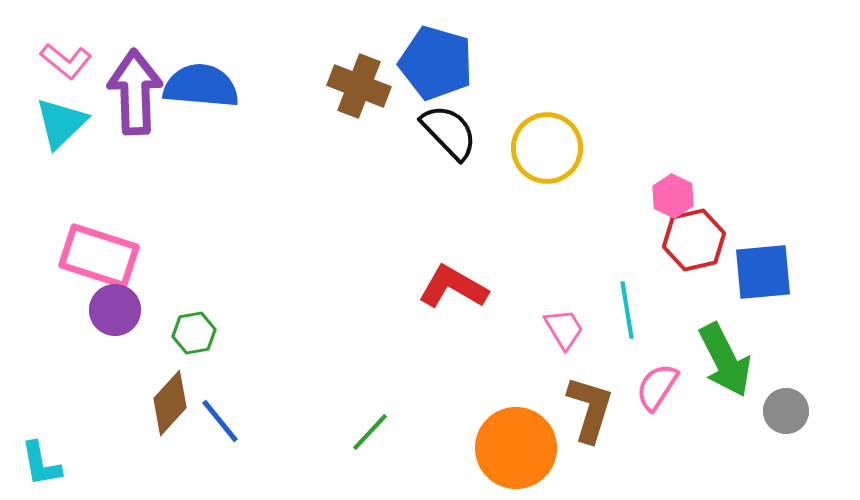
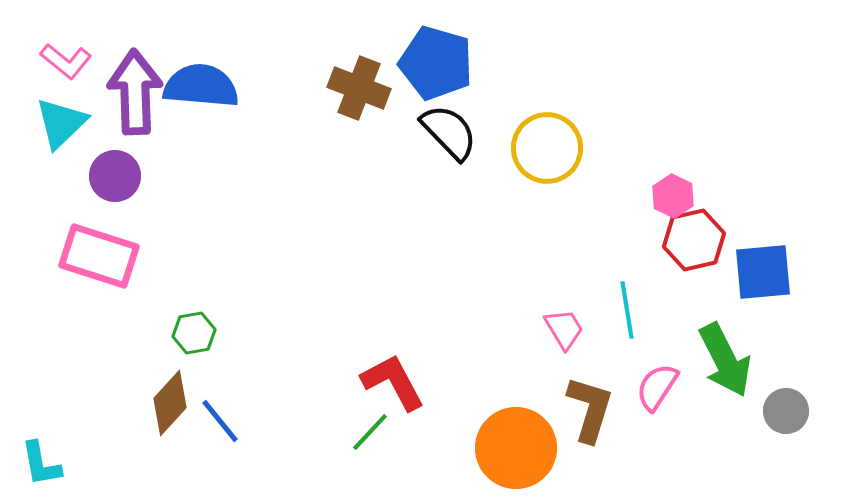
brown cross: moved 2 px down
red L-shape: moved 60 px left, 95 px down; rotated 32 degrees clockwise
purple circle: moved 134 px up
